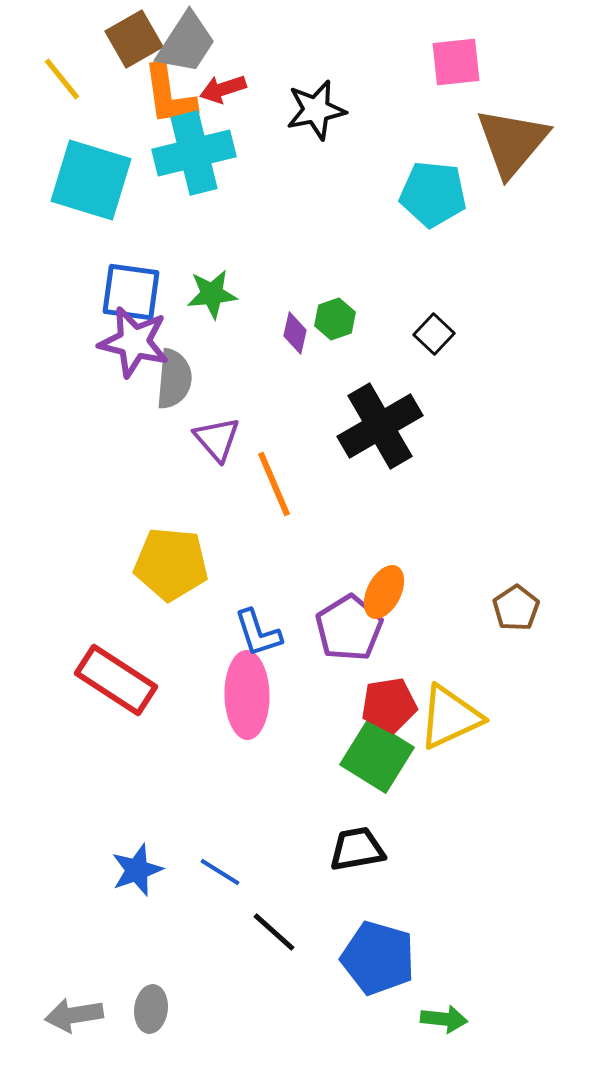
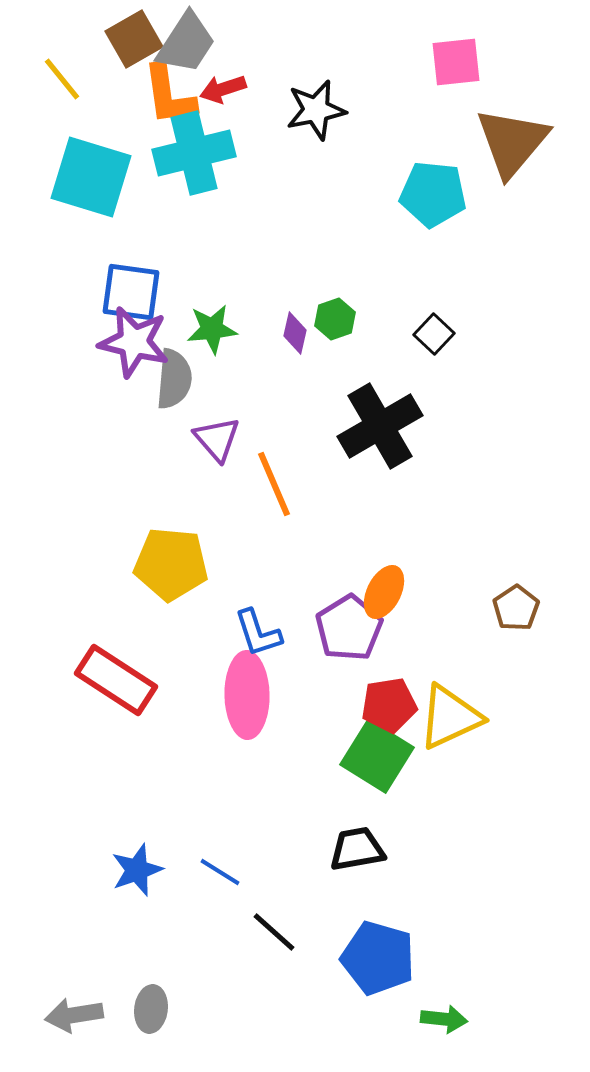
cyan square: moved 3 px up
green star: moved 35 px down
